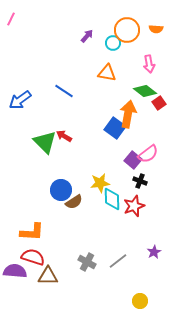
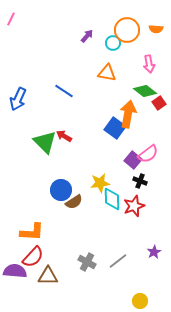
blue arrow: moved 2 px left, 1 px up; rotated 30 degrees counterclockwise
red semicircle: rotated 115 degrees clockwise
